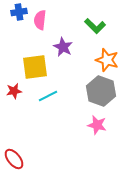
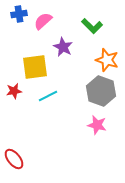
blue cross: moved 2 px down
pink semicircle: moved 3 px right, 1 px down; rotated 42 degrees clockwise
green L-shape: moved 3 px left
